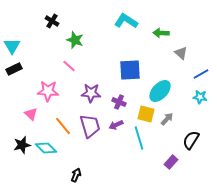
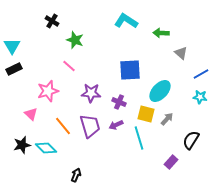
pink star: rotated 20 degrees counterclockwise
